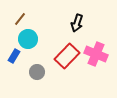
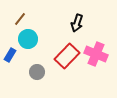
blue rectangle: moved 4 px left, 1 px up
